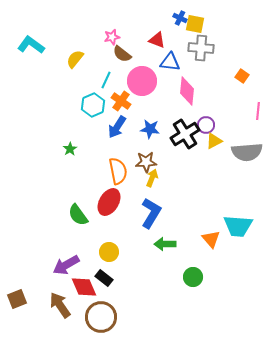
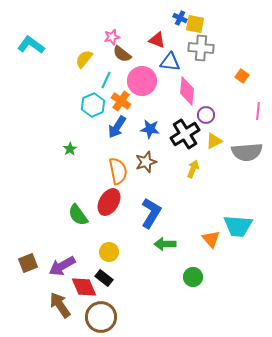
yellow semicircle: moved 9 px right
purple circle: moved 10 px up
brown star: rotated 15 degrees counterclockwise
yellow arrow: moved 41 px right, 9 px up
purple arrow: moved 4 px left, 1 px down
brown square: moved 11 px right, 36 px up
